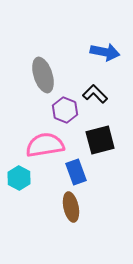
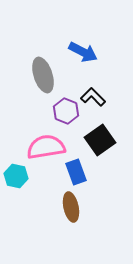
blue arrow: moved 22 px left; rotated 16 degrees clockwise
black L-shape: moved 2 px left, 3 px down
purple hexagon: moved 1 px right, 1 px down
black square: rotated 20 degrees counterclockwise
pink semicircle: moved 1 px right, 2 px down
cyan hexagon: moved 3 px left, 2 px up; rotated 15 degrees counterclockwise
